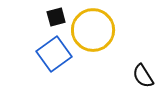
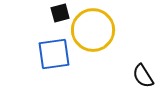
black square: moved 4 px right, 4 px up
blue square: rotated 28 degrees clockwise
